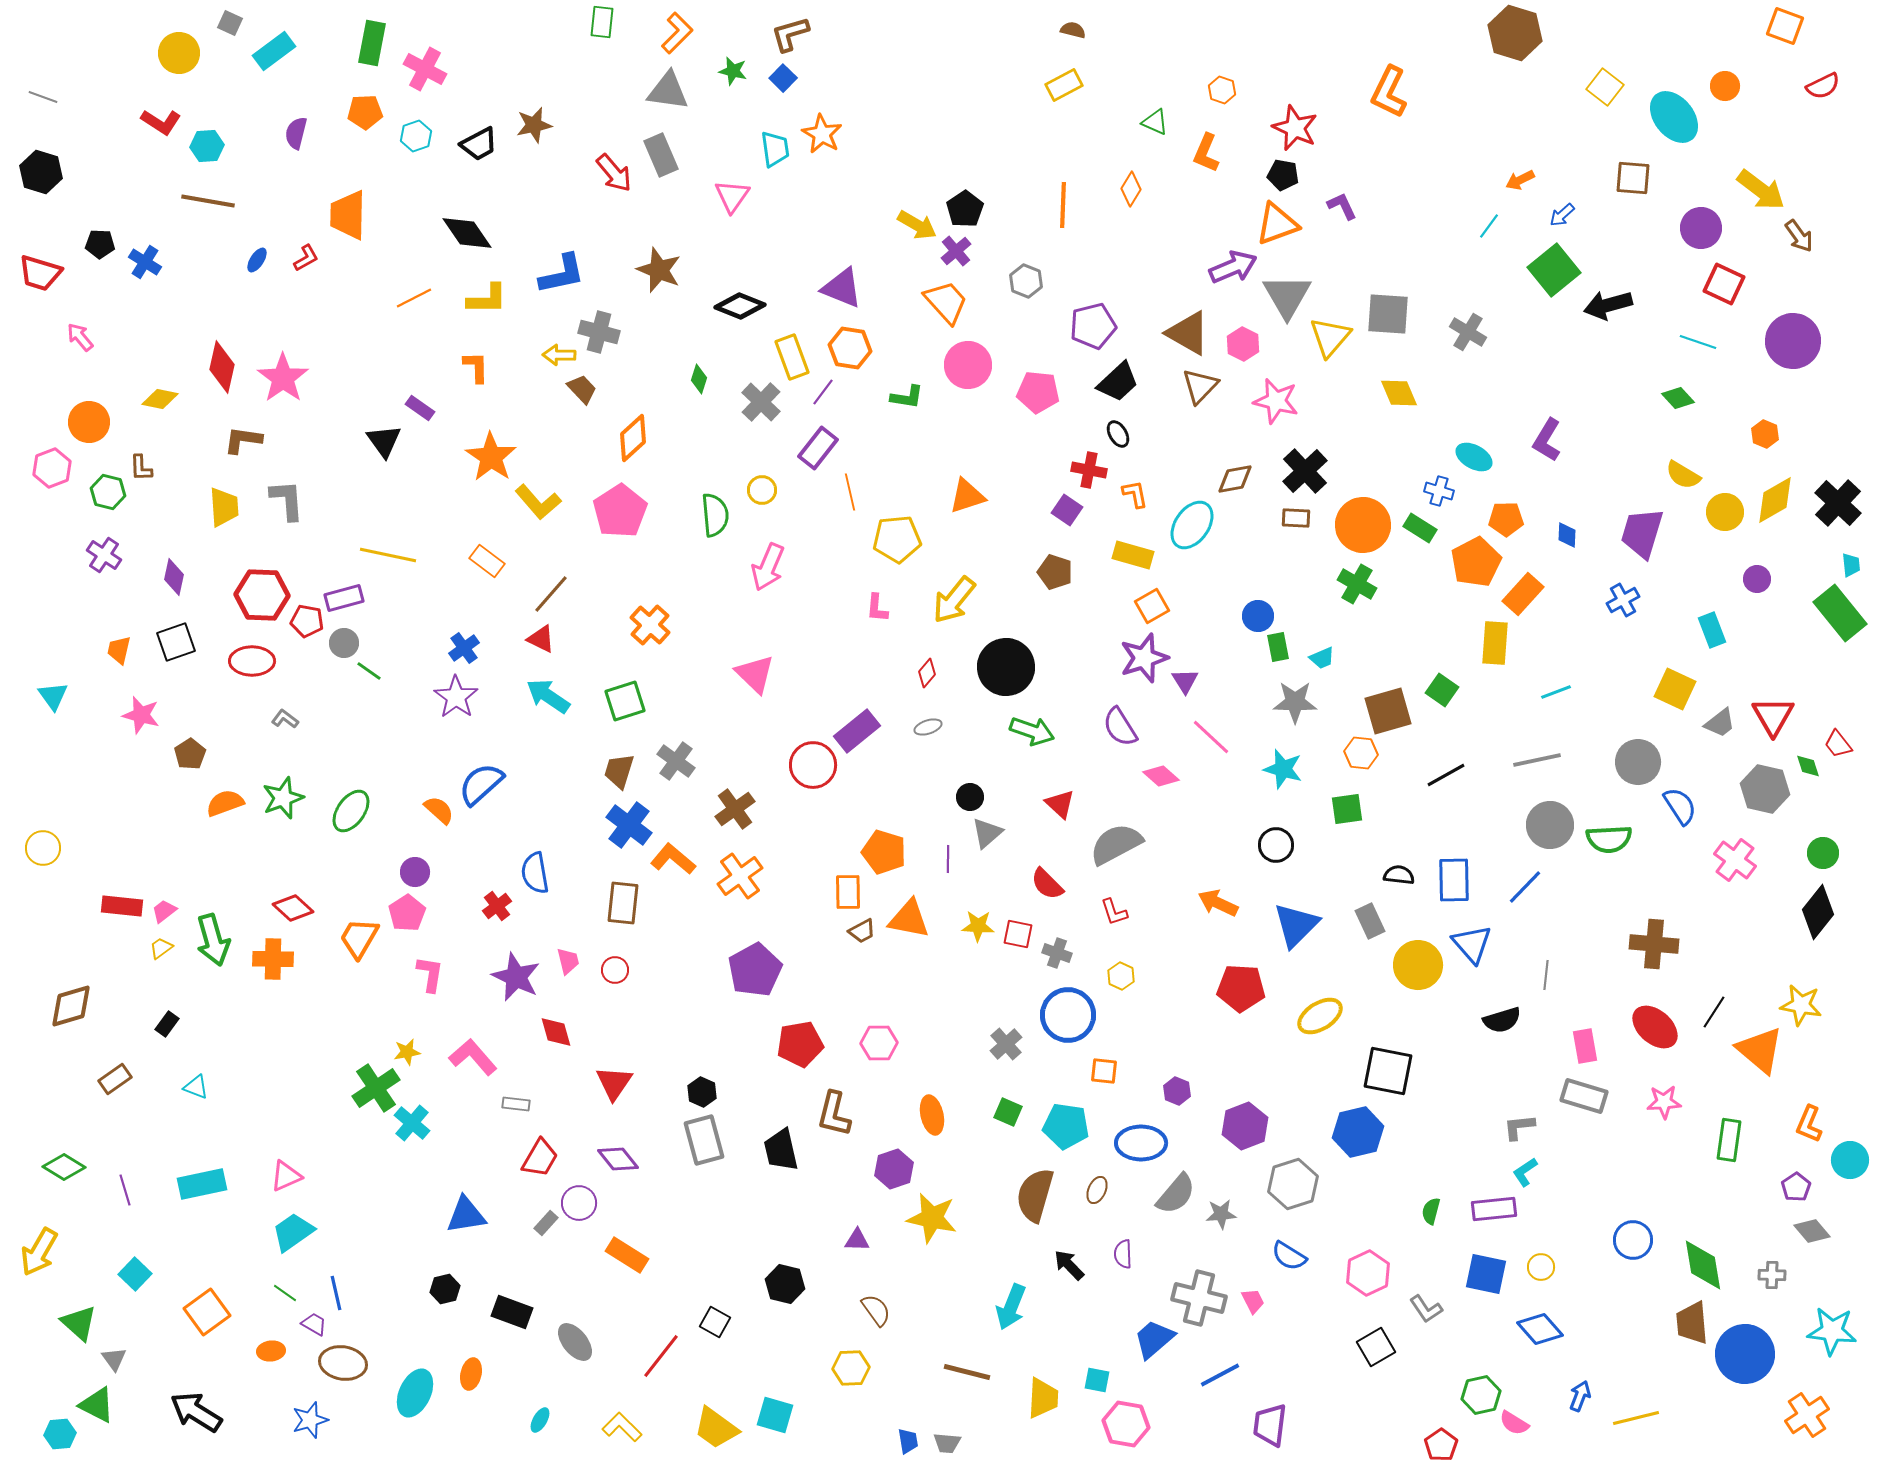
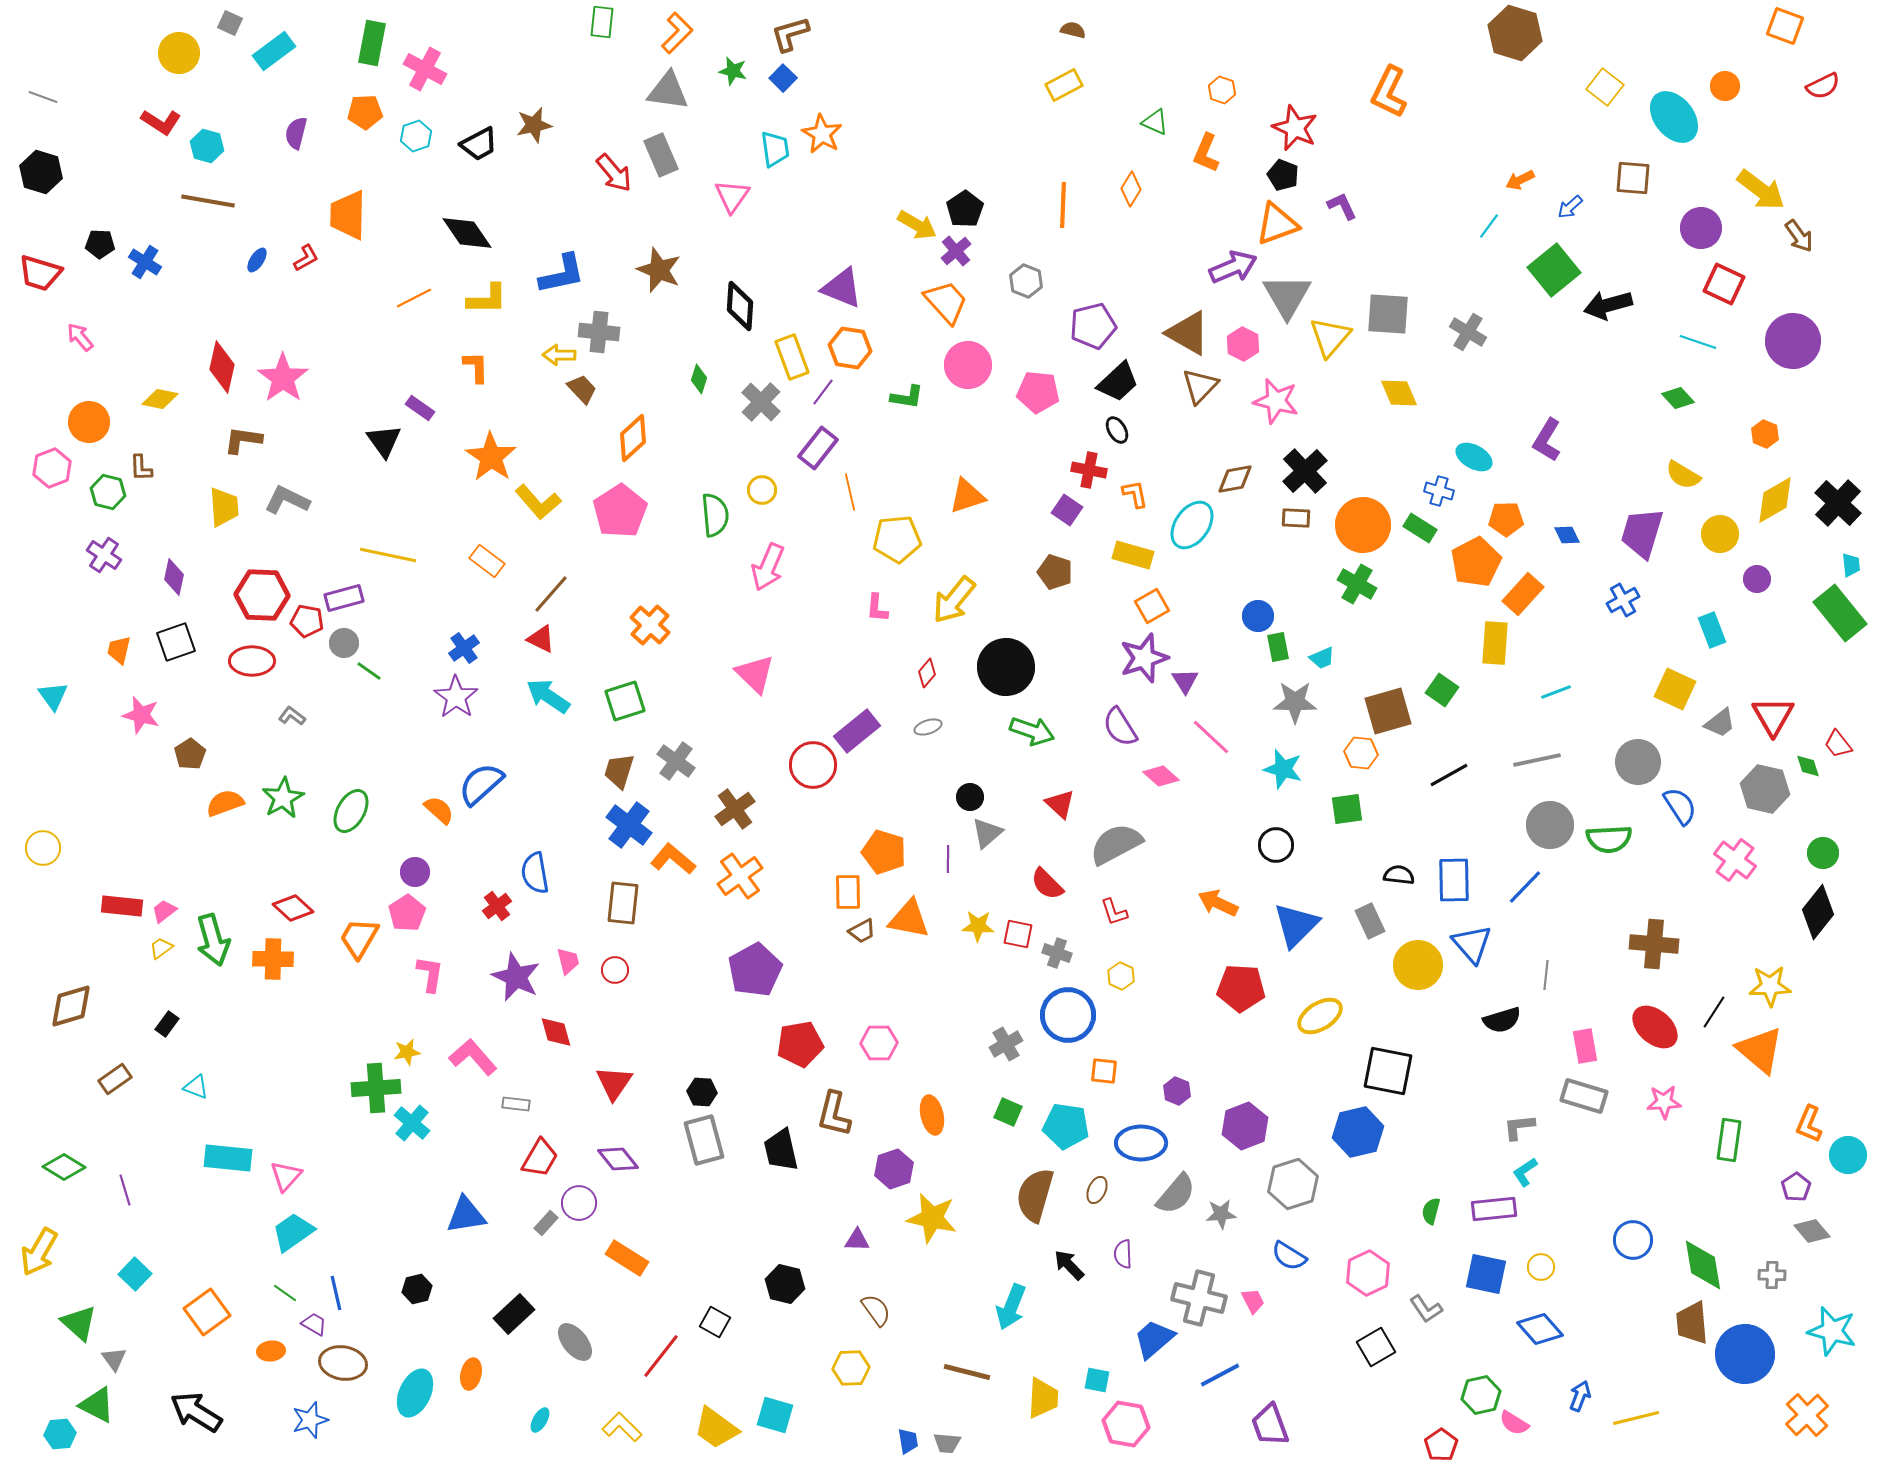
cyan hexagon at (207, 146): rotated 20 degrees clockwise
black pentagon at (1283, 175): rotated 12 degrees clockwise
blue arrow at (1562, 215): moved 8 px right, 8 px up
black diamond at (740, 306): rotated 72 degrees clockwise
gray cross at (599, 332): rotated 9 degrees counterclockwise
black ellipse at (1118, 434): moved 1 px left, 4 px up
gray L-shape at (287, 500): rotated 60 degrees counterclockwise
yellow circle at (1725, 512): moved 5 px left, 22 px down
blue diamond at (1567, 535): rotated 28 degrees counterclockwise
gray L-shape at (285, 719): moved 7 px right, 3 px up
black line at (1446, 775): moved 3 px right
green star at (283, 798): rotated 9 degrees counterclockwise
green ellipse at (351, 811): rotated 6 degrees counterclockwise
yellow star at (1801, 1005): moved 31 px left, 19 px up; rotated 12 degrees counterclockwise
gray cross at (1006, 1044): rotated 12 degrees clockwise
green cross at (376, 1088): rotated 30 degrees clockwise
black hexagon at (702, 1092): rotated 20 degrees counterclockwise
cyan circle at (1850, 1160): moved 2 px left, 5 px up
pink triangle at (286, 1176): rotated 24 degrees counterclockwise
cyan rectangle at (202, 1184): moved 26 px right, 26 px up; rotated 18 degrees clockwise
orange rectangle at (627, 1255): moved 3 px down
black hexagon at (445, 1289): moved 28 px left
black rectangle at (512, 1312): moved 2 px right, 2 px down; rotated 63 degrees counterclockwise
cyan star at (1832, 1331): rotated 9 degrees clockwise
orange cross at (1807, 1415): rotated 9 degrees counterclockwise
purple trapezoid at (1270, 1425): rotated 27 degrees counterclockwise
